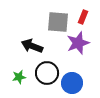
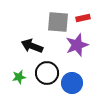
red rectangle: moved 1 px down; rotated 56 degrees clockwise
purple star: moved 1 px left, 2 px down
